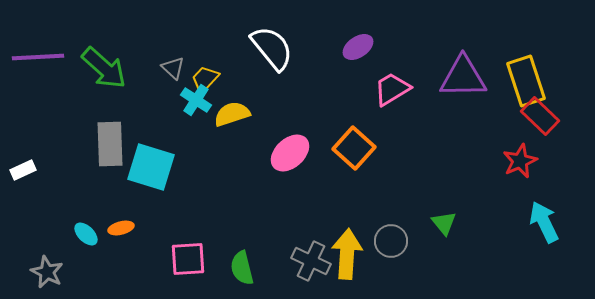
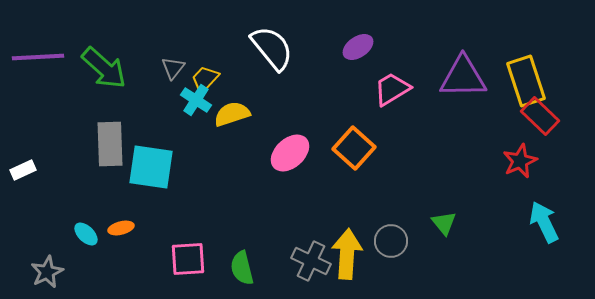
gray triangle: rotated 25 degrees clockwise
cyan square: rotated 9 degrees counterclockwise
gray star: rotated 20 degrees clockwise
